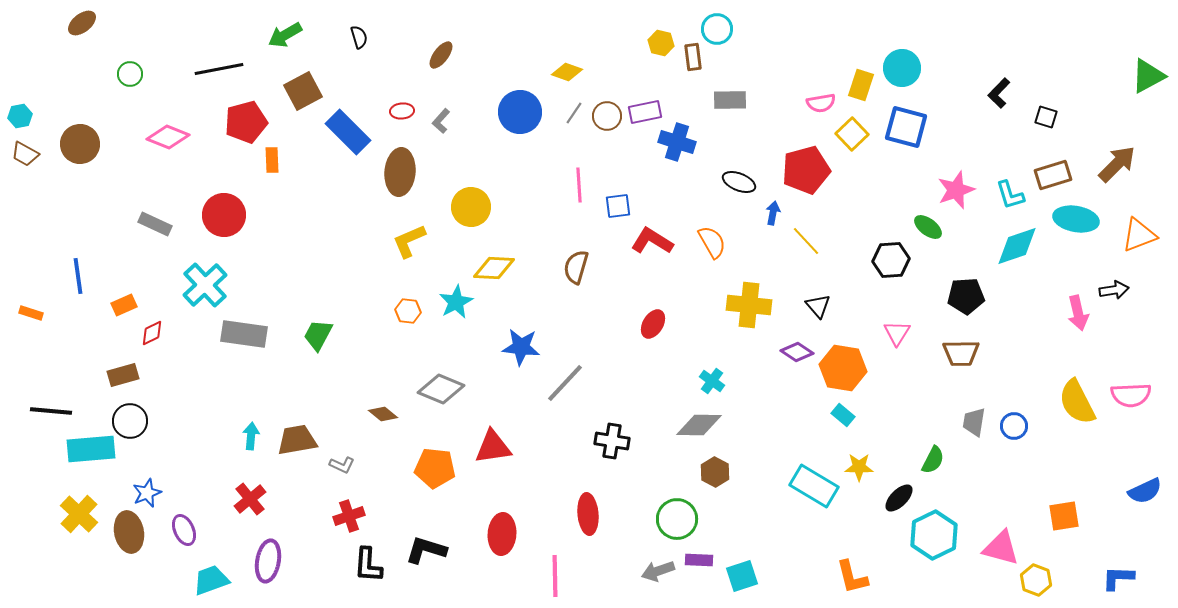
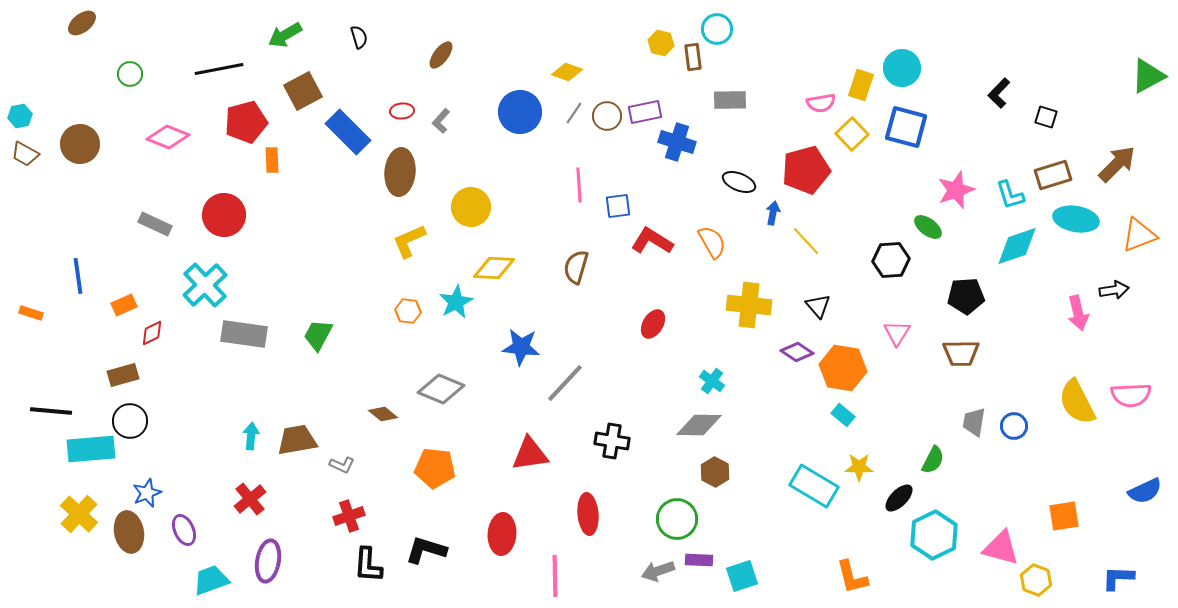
red triangle at (493, 447): moved 37 px right, 7 px down
